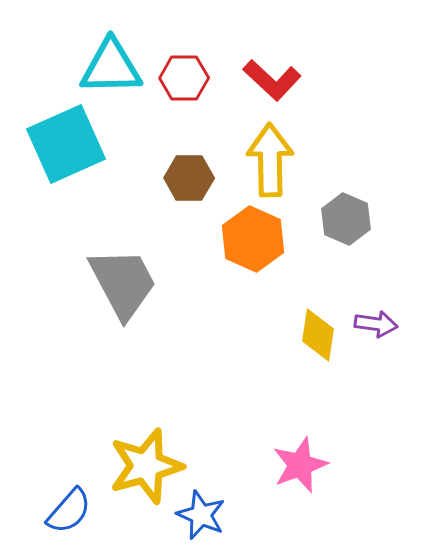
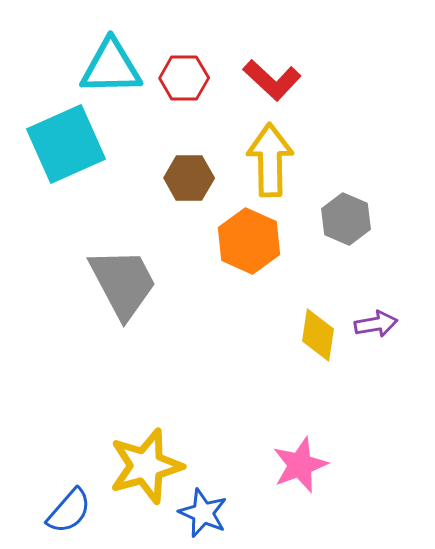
orange hexagon: moved 4 px left, 2 px down
purple arrow: rotated 18 degrees counterclockwise
blue star: moved 2 px right, 2 px up
